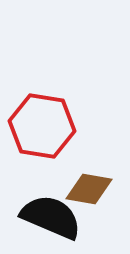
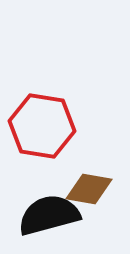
black semicircle: moved 2 px left, 2 px up; rotated 38 degrees counterclockwise
